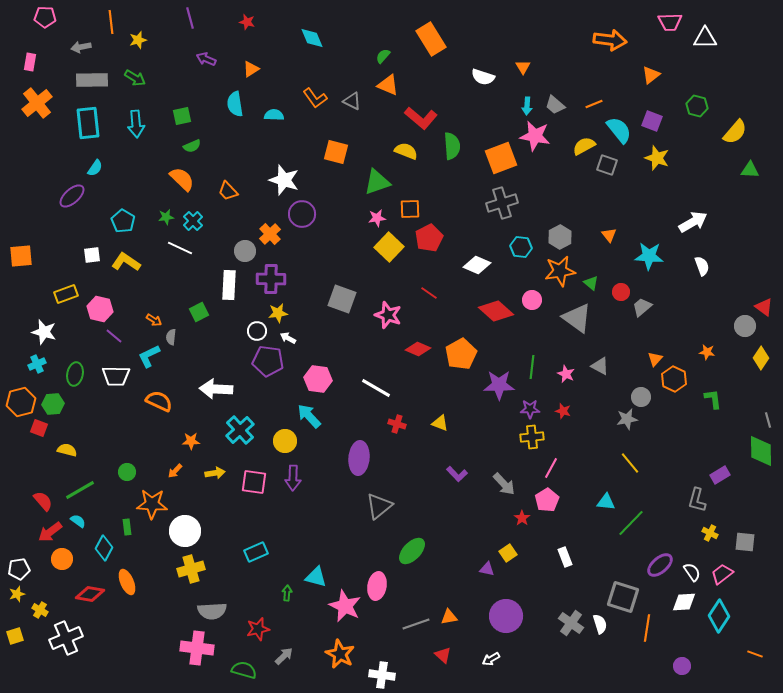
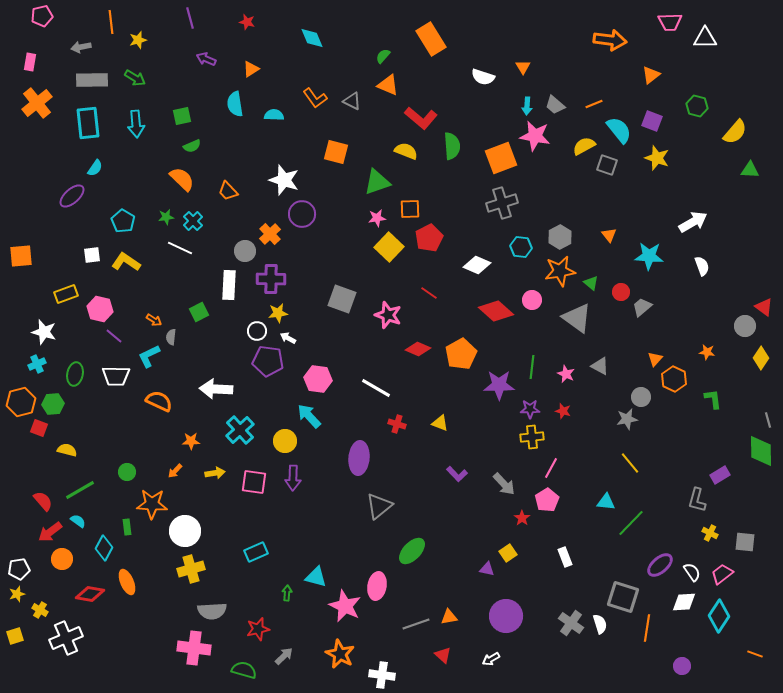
pink pentagon at (45, 17): moved 3 px left, 1 px up; rotated 15 degrees counterclockwise
pink cross at (197, 648): moved 3 px left
